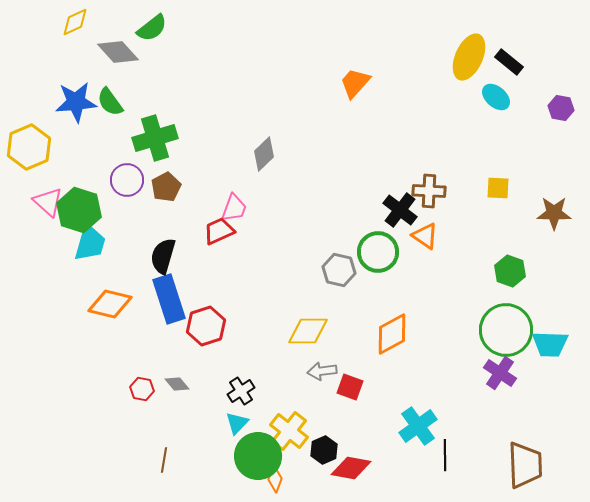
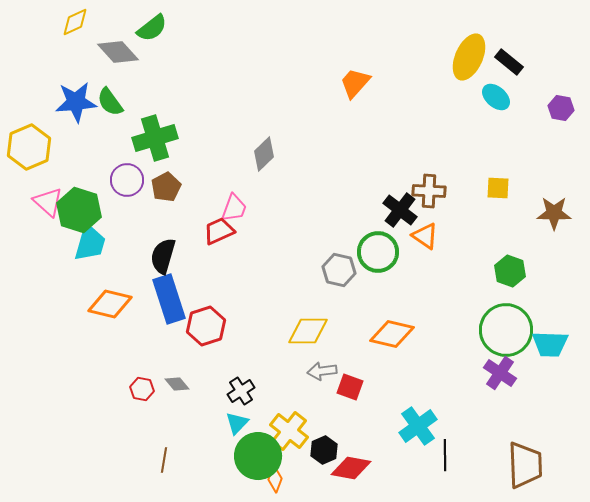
orange diamond at (392, 334): rotated 42 degrees clockwise
